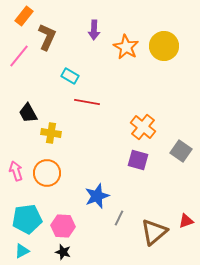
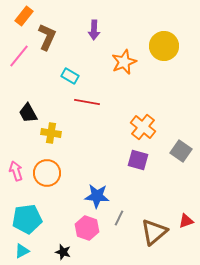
orange star: moved 2 px left, 15 px down; rotated 20 degrees clockwise
blue star: rotated 25 degrees clockwise
pink hexagon: moved 24 px right, 2 px down; rotated 15 degrees clockwise
